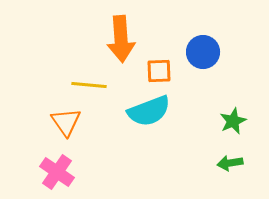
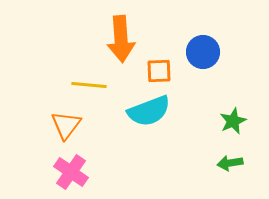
orange triangle: moved 3 px down; rotated 12 degrees clockwise
pink cross: moved 14 px right
